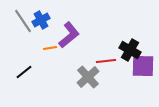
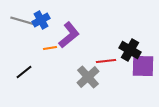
gray line: rotated 40 degrees counterclockwise
